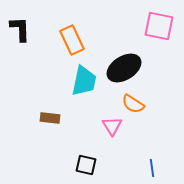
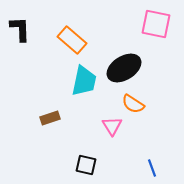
pink square: moved 3 px left, 2 px up
orange rectangle: rotated 24 degrees counterclockwise
brown rectangle: rotated 24 degrees counterclockwise
blue line: rotated 12 degrees counterclockwise
